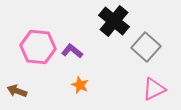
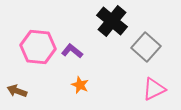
black cross: moved 2 px left
